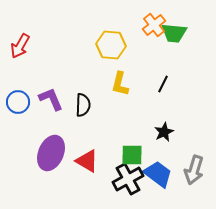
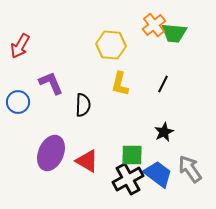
purple L-shape: moved 16 px up
gray arrow: moved 4 px left, 1 px up; rotated 128 degrees clockwise
